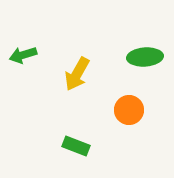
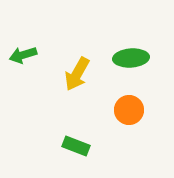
green ellipse: moved 14 px left, 1 px down
